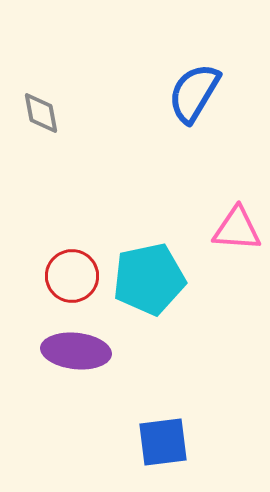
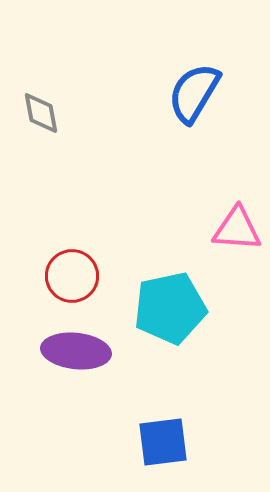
cyan pentagon: moved 21 px right, 29 px down
